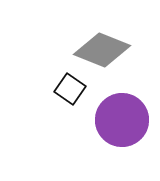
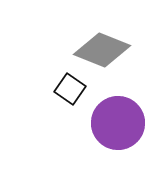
purple circle: moved 4 px left, 3 px down
